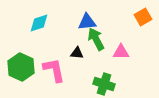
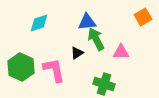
black triangle: rotated 40 degrees counterclockwise
